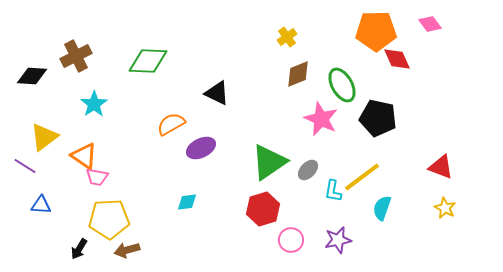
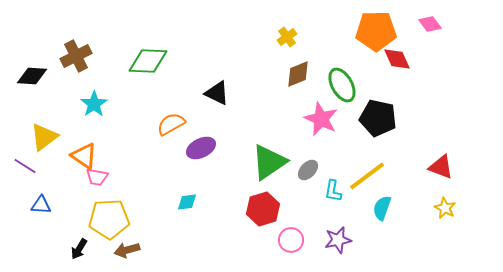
yellow line: moved 5 px right, 1 px up
